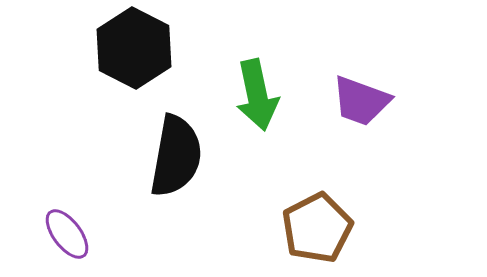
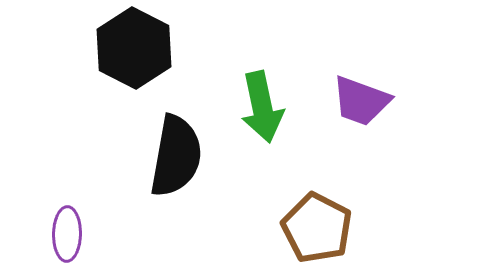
green arrow: moved 5 px right, 12 px down
brown pentagon: rotated 18 degrees counterclockwise
purple ellipse: rotated 38 degrees clockwise
